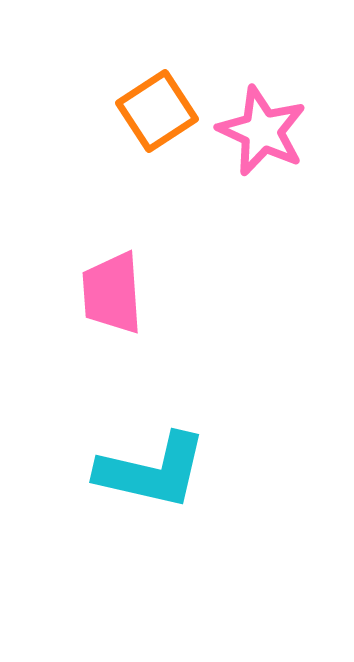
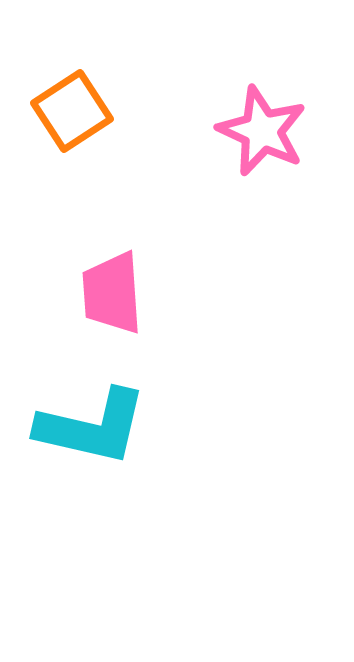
orange square: moved 85 px left
cyan L-shape: moved 60 px left, 44 px up
